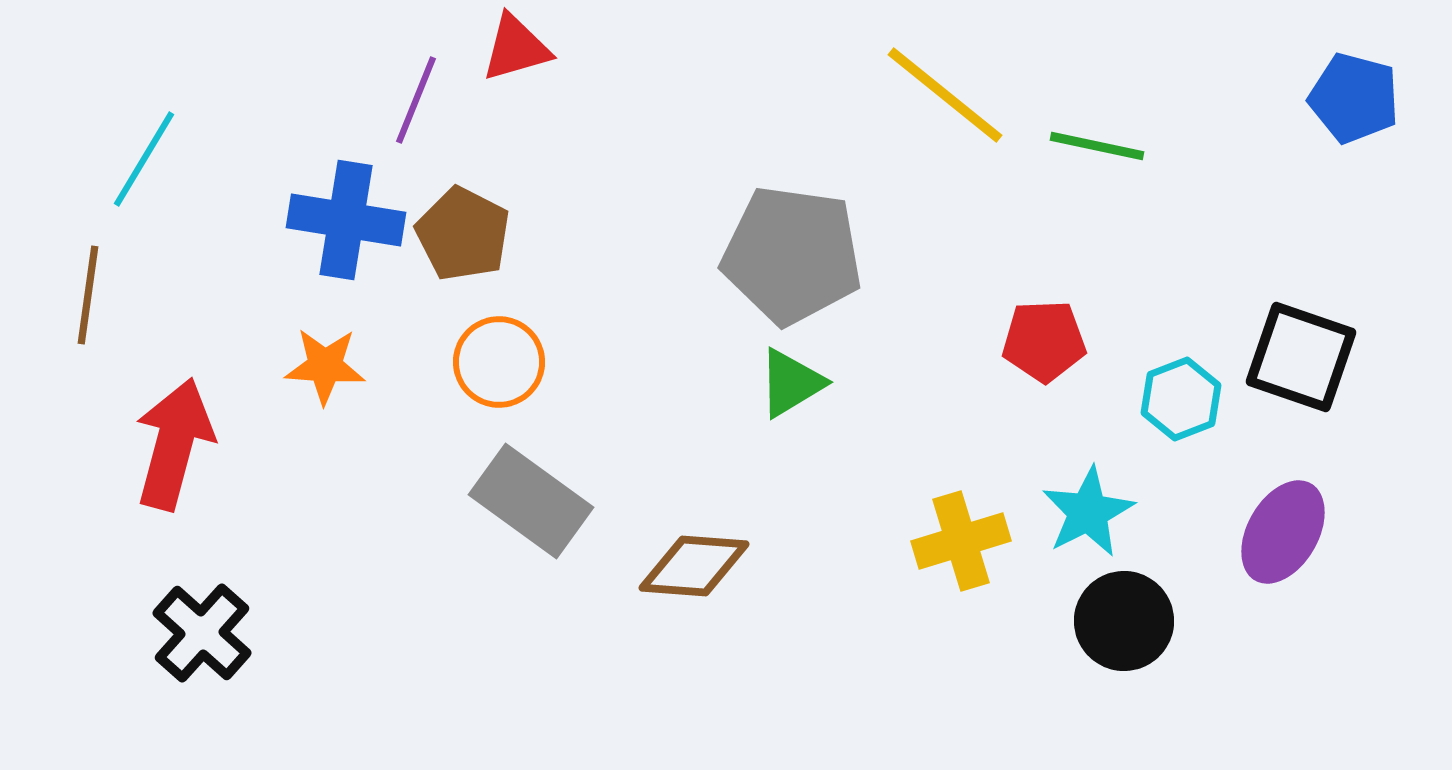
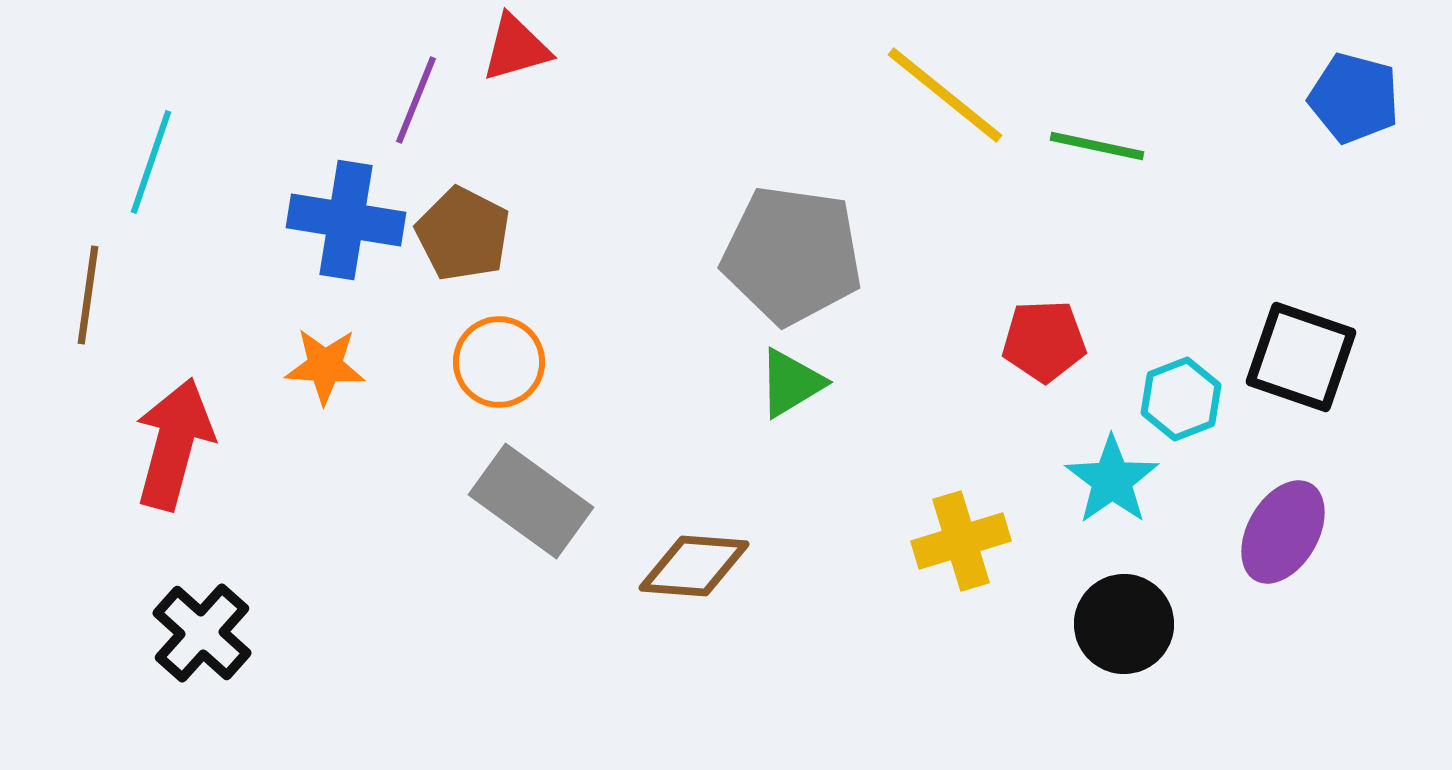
cyan line: moved 7 px right, 3 px down; rotated 12 degrees counterclockwise
cyan star: moved 24 px right, 32 px up; rotated 8 degrees counterclockwise
black circle: moved 3 px down
